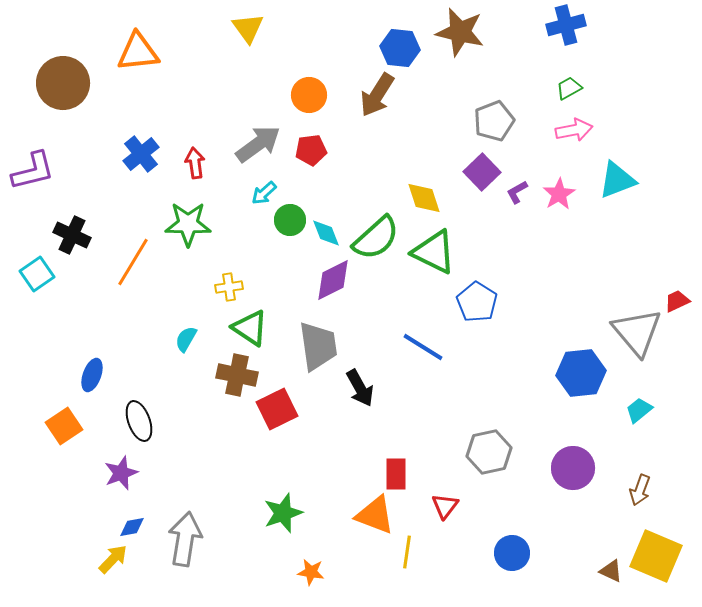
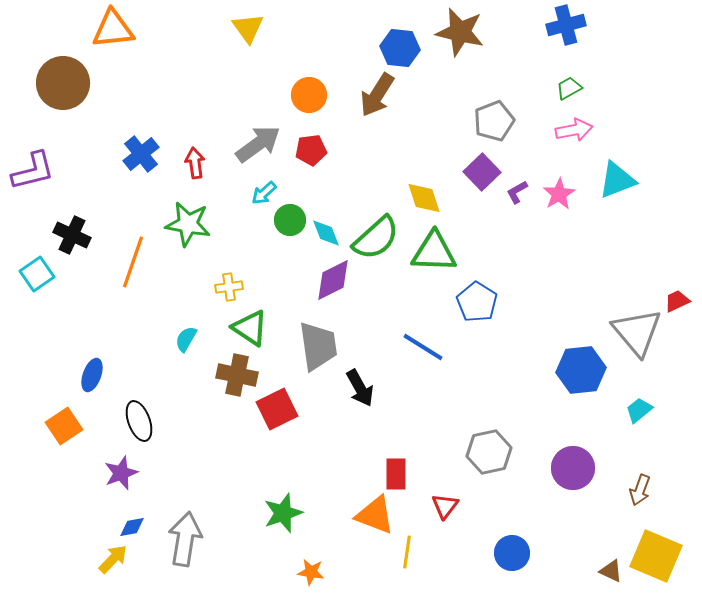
orange triangle at (138, 52): moved 25 px left, 23 px up
green star at (188, 224): rotated 9 degrees clockwise
green triangle at (434, 252): rotated 24 degrees counterclockwise
orange line at (133, 262): rotated 12 degrees counterclockwise
blue hexagon at (581, 373): moved 3 px up
